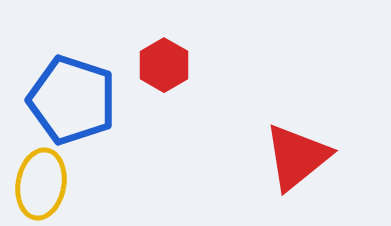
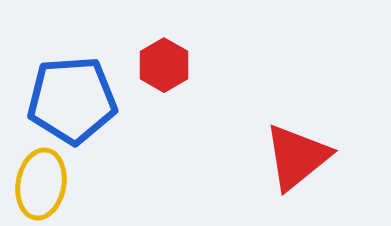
blue pentagon: rotated 22 degrees counterclockwise
